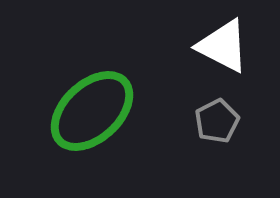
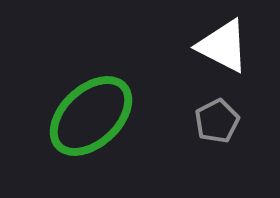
green ellipse: moved 1 px left, 5 px down
